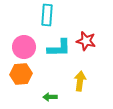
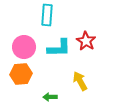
red star: rotated 18 degrees clockwise
yellow arrow: rotated 36 degrees counterclockwise
